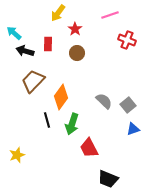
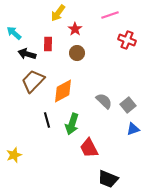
black arrow: moved 2 px right, 3 px down
orange diamond: moved 2 px right, 6 px up; rotated 25 degrees clockwise
yellow star: moved 3 px left
